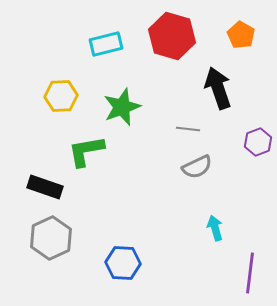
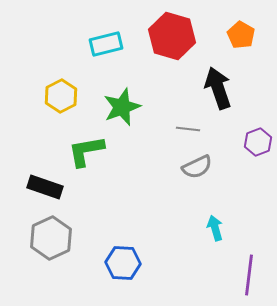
yellow hexagon: rotated 24 degrees counterclockwise
purple line: moved 1 px left, 2 px down
